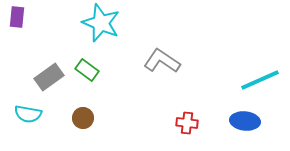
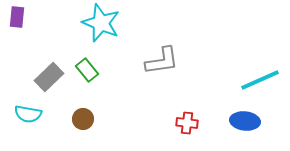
gray L-shape: rotated 138 degrees clockwise
green rectangle: rotated 15 degrees clockwise
gray rectangle: rotated 8 degrees counterclockwise
brown circle: moved 1 px down
